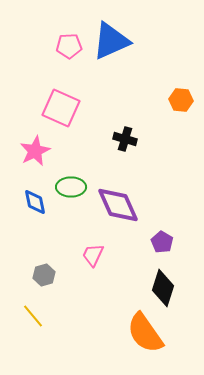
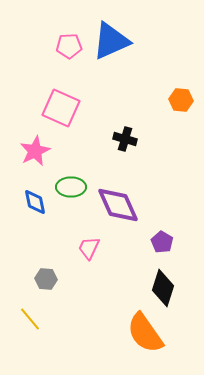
pink trapezoid: moved 4 px left, 7 px up
gray hexagon: moved 2 px right, 4 px down; rotated 20 degrees clockwise
yellow line: moved 3 px left, 3 px down
